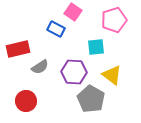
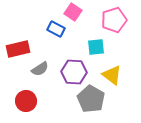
gray semicircle: moved 2 px down
